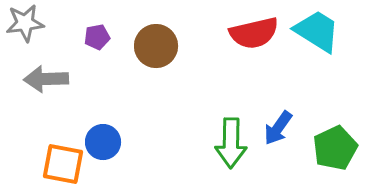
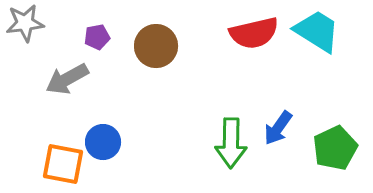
gray arrow: moved 21 px right; rotated 27 degrees counterclockwise
